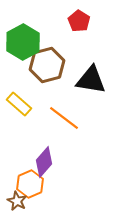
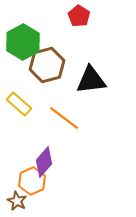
red pentagon: moved 5 px up
black triangle: rotated 16 degrees counterclockwise
orange hexagon: moved 2 px right, 3 px up
